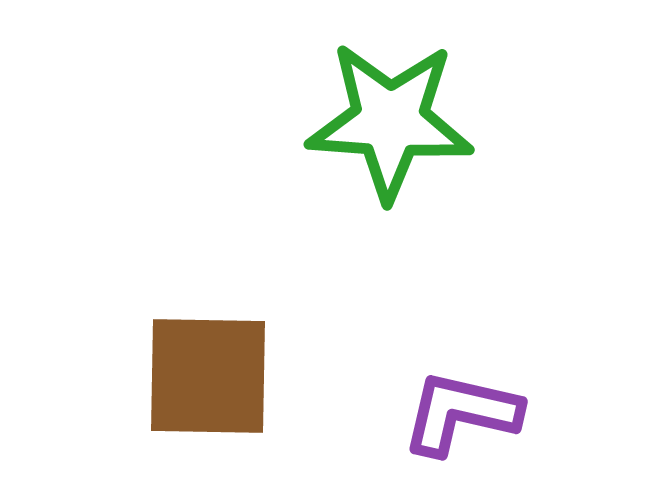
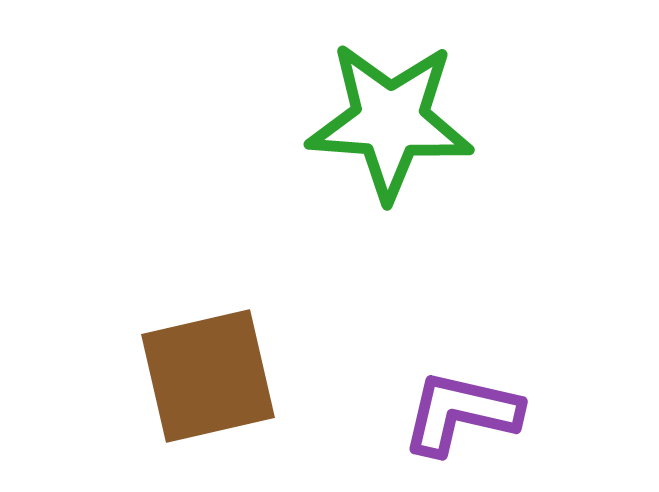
brown square: rotated 14 degrees counterclockwise
